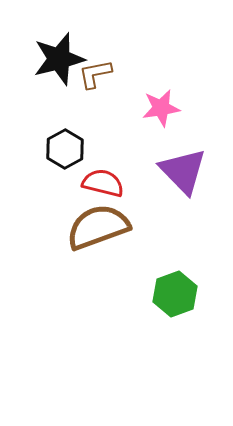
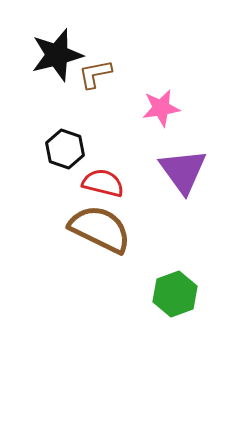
black star: moved 2 px left, 4 px up
black hexagon: rotated 12 degrees counterclockwise
purple triangle: rotated 8 degrees clockwise
brown semicircle: moved 2 px right, 2 px down; rotated 46 degrees clockwise
